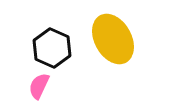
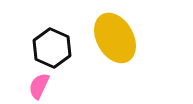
yellow ellipse: moved 2 px right, 1 px up
